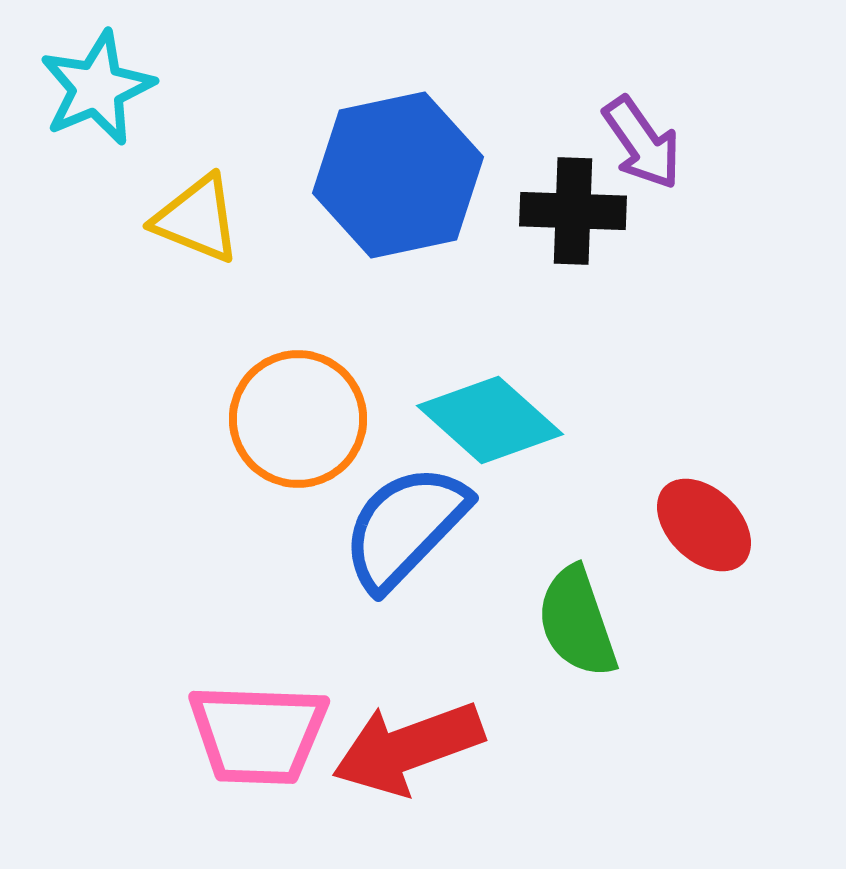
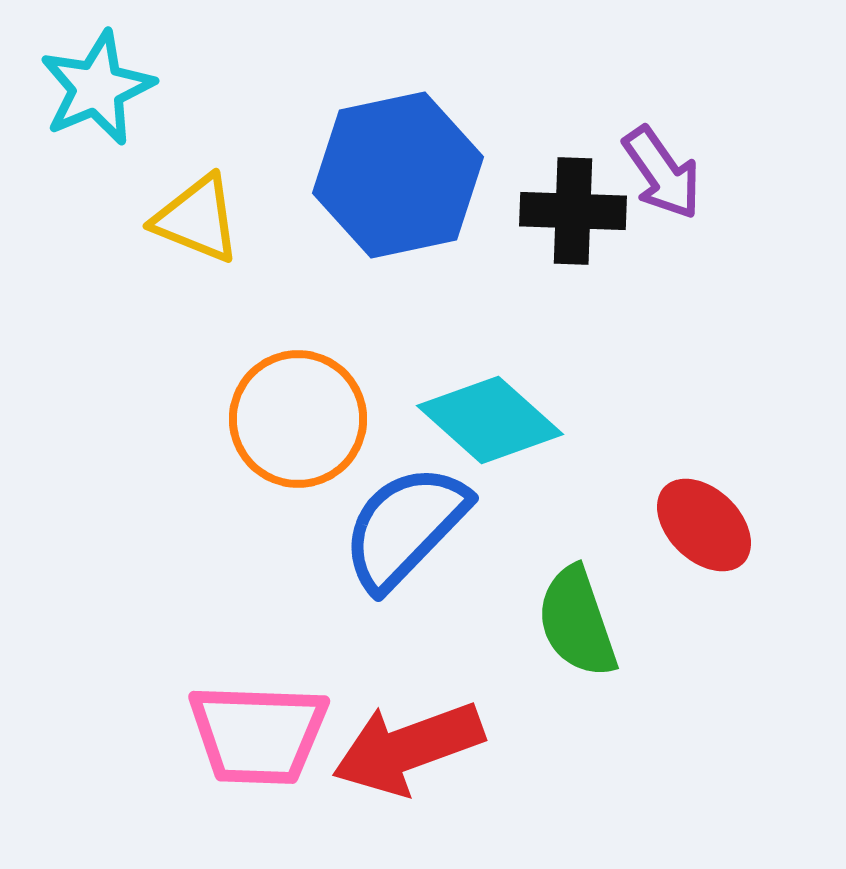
purple arrow: moved 20 px right, 30 px down
